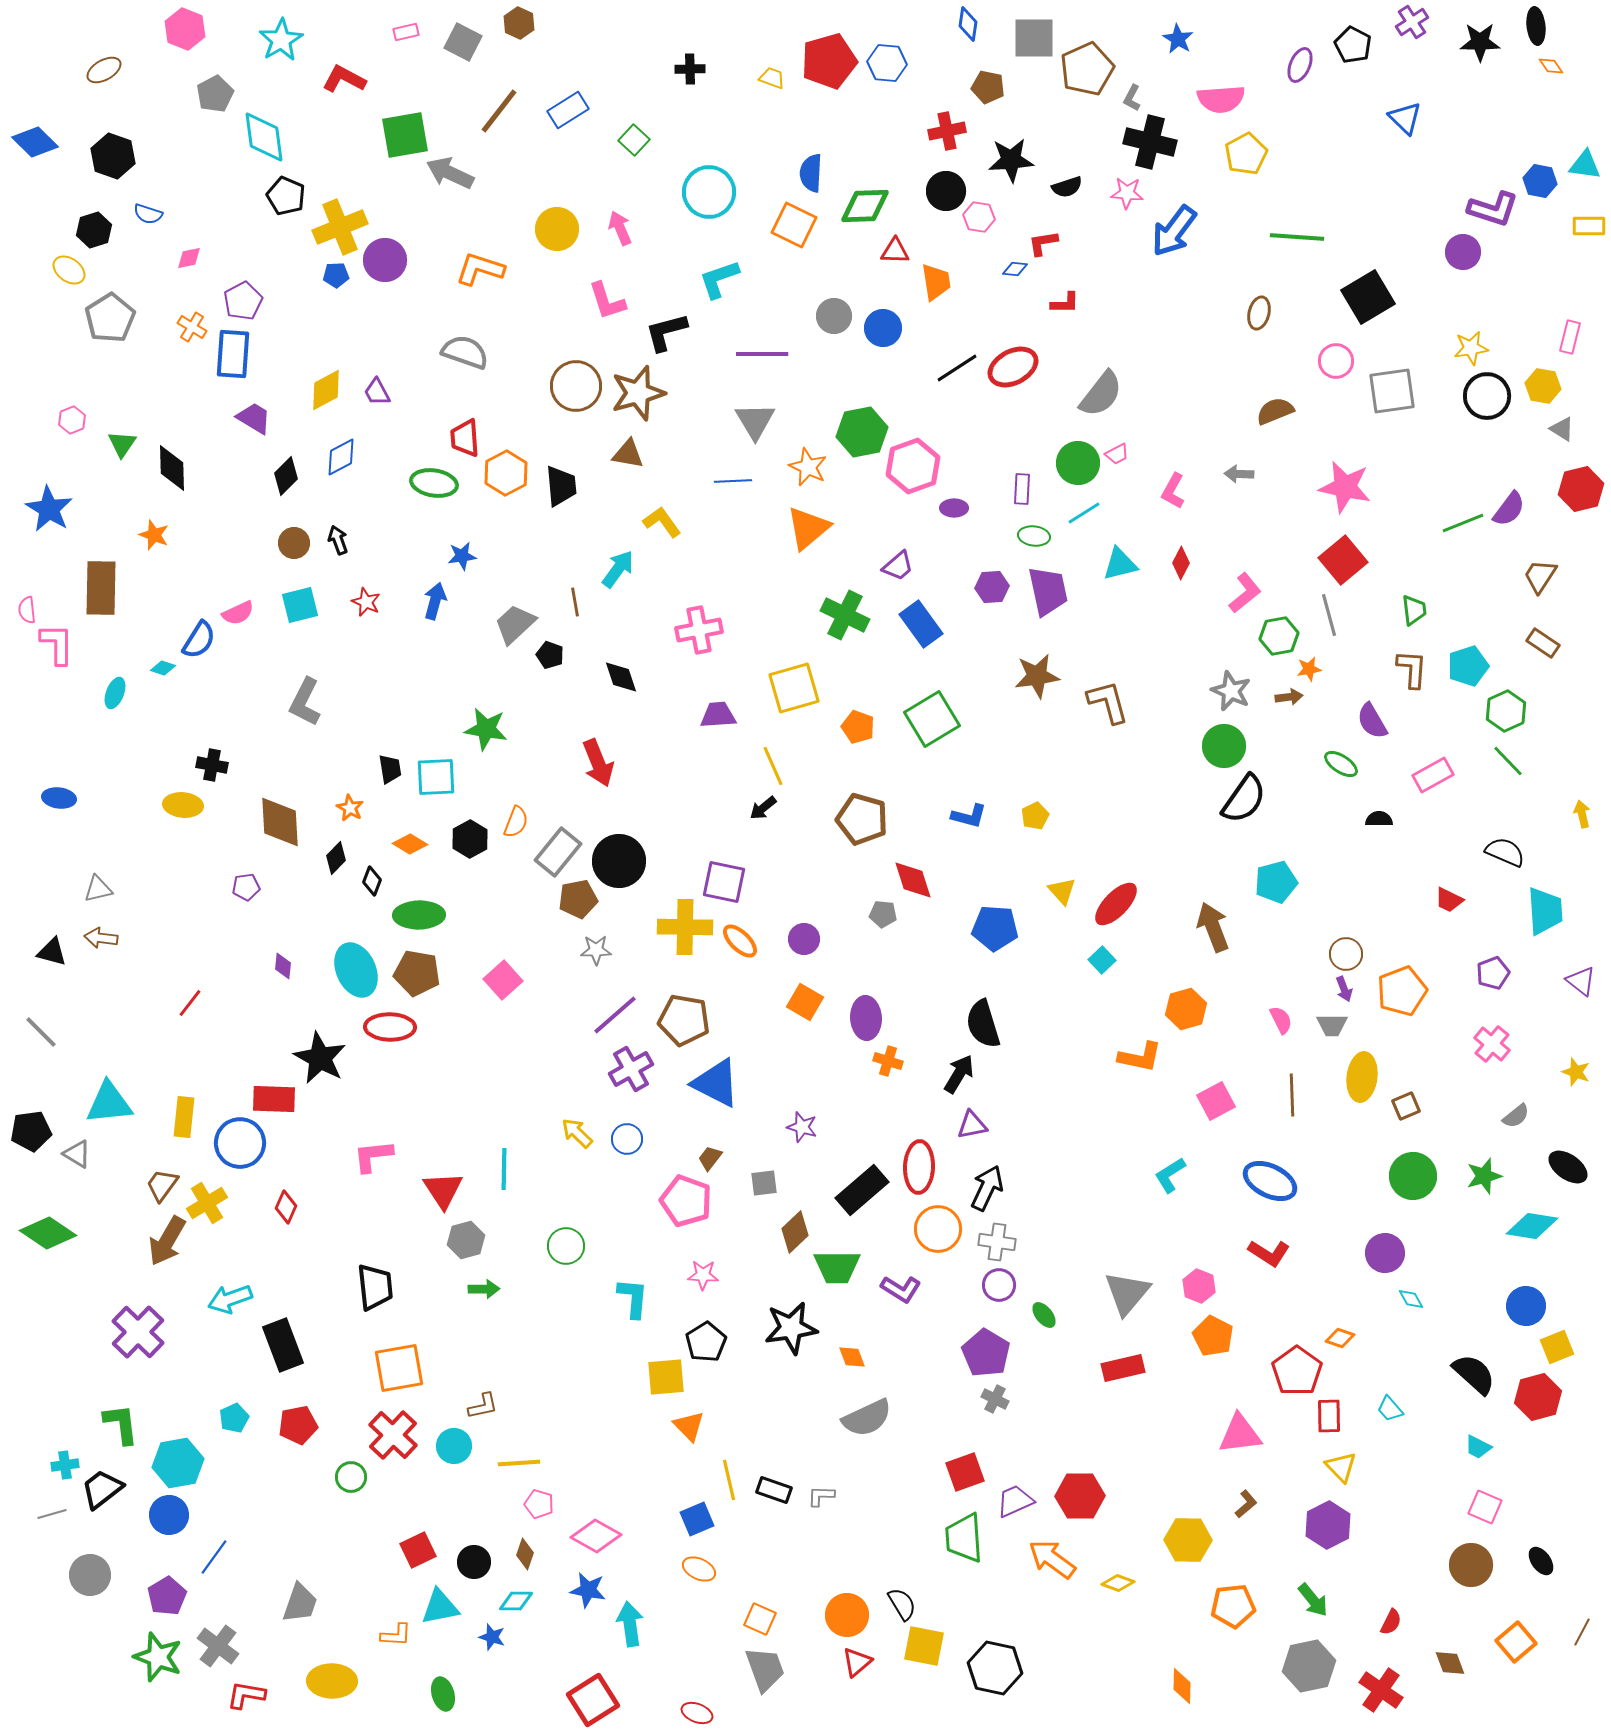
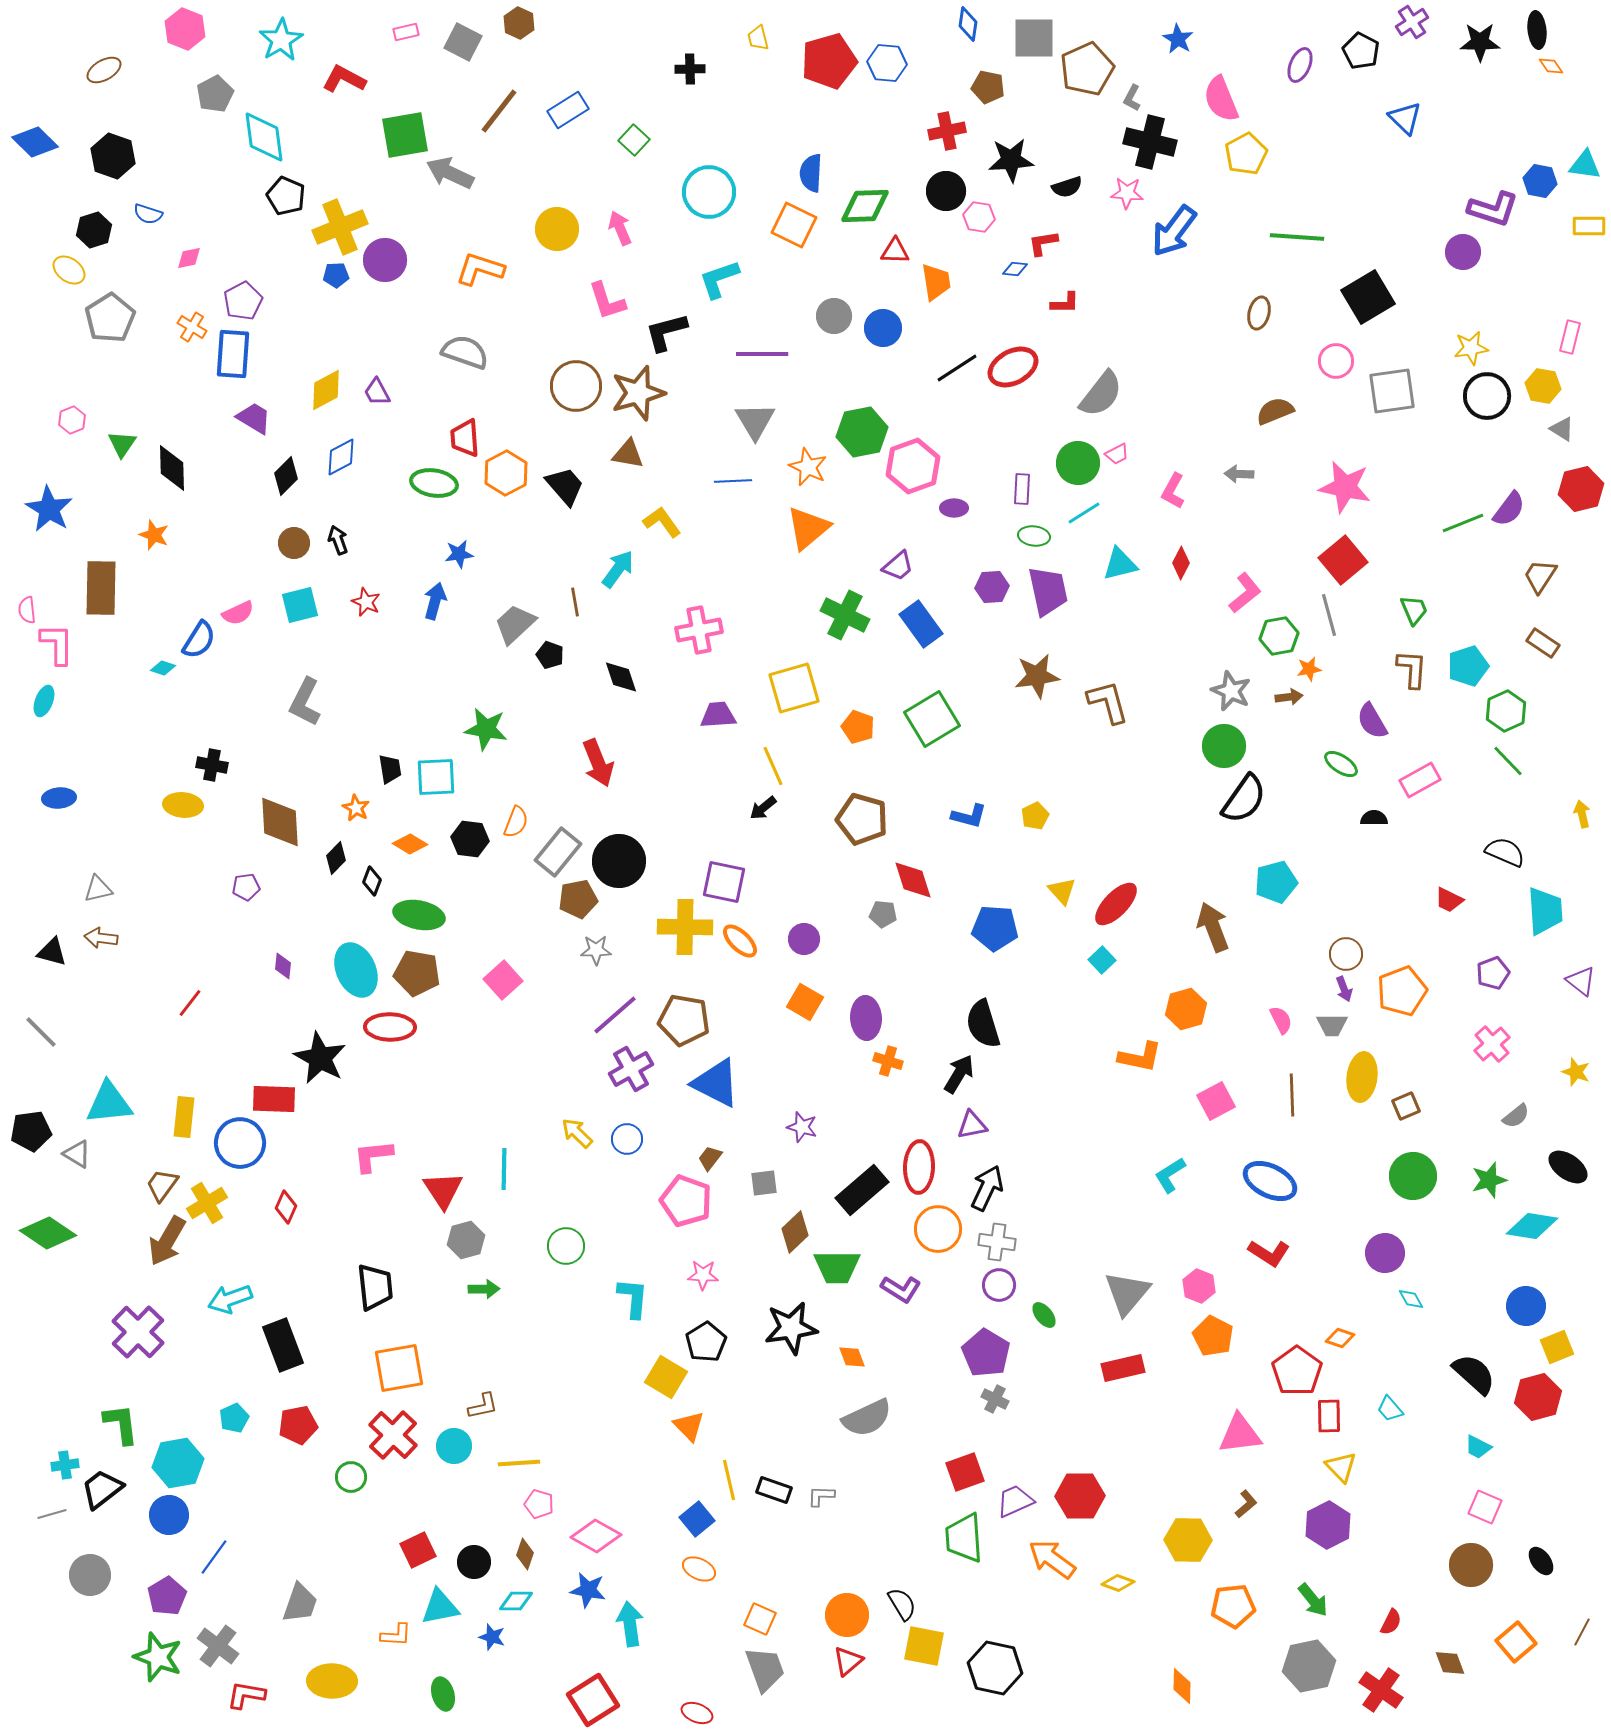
black ellipse at (1536, 26): moved 1 px right, 4 px down
black pentagon at (1353, 45): moved 8 px right, 6 px down
yellow trapezoid at (772, 78): moved 14 px left, 40 px up; rotated 124 degrees counterclockwise
pink semicircle at (1221, 99): rotated 72 degrees clockwise
black trapezoid at (561, 486): moved 4 px right; rotated 36 degrees counterclockwise
blue star at (462, 556): moved 3 px left, 2 px up
green trapezoid at (1414, 610): rotated 16 degrees counterclockwise
cyan ellipse at (115, 693): moved 71 px left, 8 px down
pink rectangle at (1433, 775): moved 13 px left, 5 px down
blue ellipse at (59, 798): rotated 12 degrees counterclockwise
orange star at (350, 808): moved 6 px right
black semicircle at (1379, 819): moved 5 px left, 1 px up
black hexagon at (470, 839): rotated 24 degrees counterclockwise
green ellipse at (419, 915): rotated 12 degrees clockwise
pink cross at (1492, 1044): rotated 9 degrees clockwise
green star at (1484, 1176): moved 5 px right, 4 px down
yellow square at (666, 1377): rotated 36 degrees clockwise
blue square at (697, 1519): rotated 16 degrees counterclockwise
red triangle at (857, 1662): moved 9 px left, 1 px up
